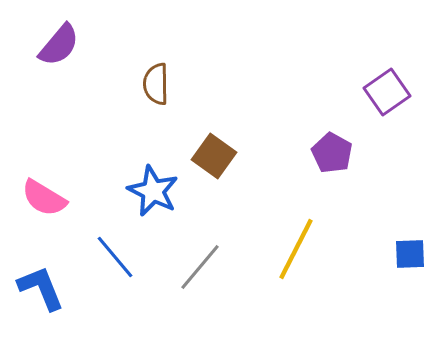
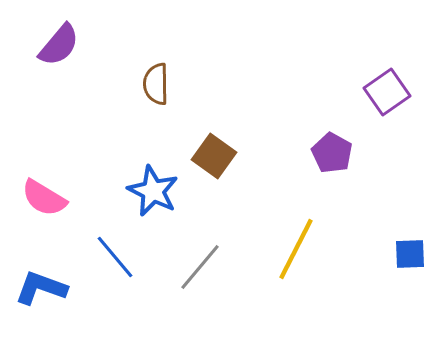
blue L-shape: rotated 48 degrees counterclockwise
